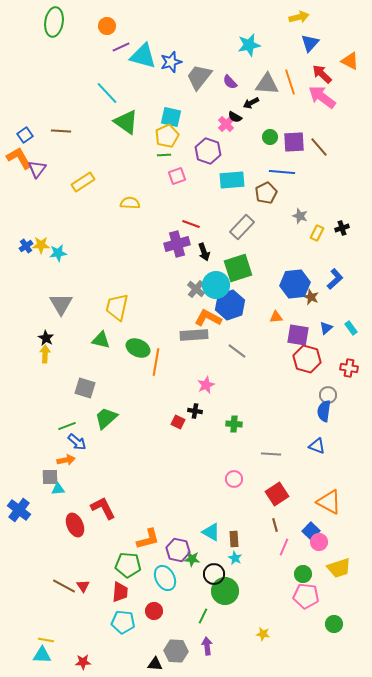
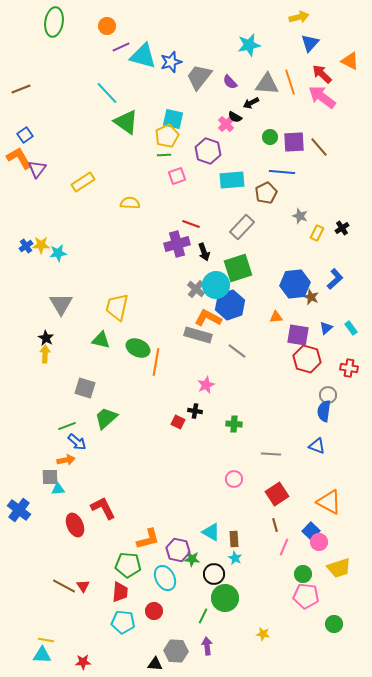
cyan square at (171, 117): moved 2 px right, 2 px down
brown line at (61, 131): moved 40 px left, 42 px up; rotated 24 degrees counterclockwise
black cross at (342, 228): rotated 16 degrees counterclockwise
gray rectangle at (194, 335): moved 4 px right; rotated 20 degrees clockwise
green circle at (225, 591): moved 7 px down
